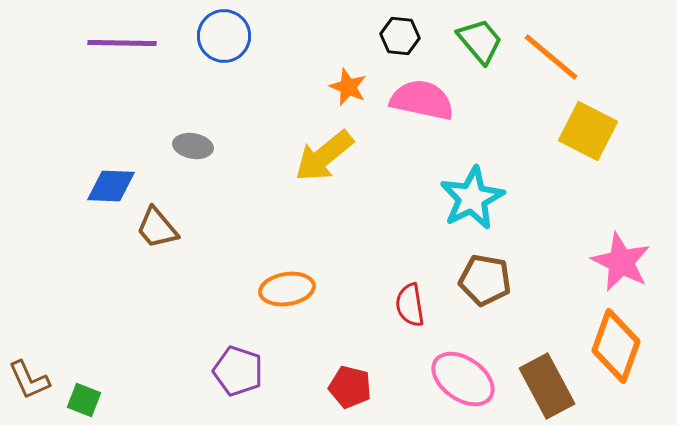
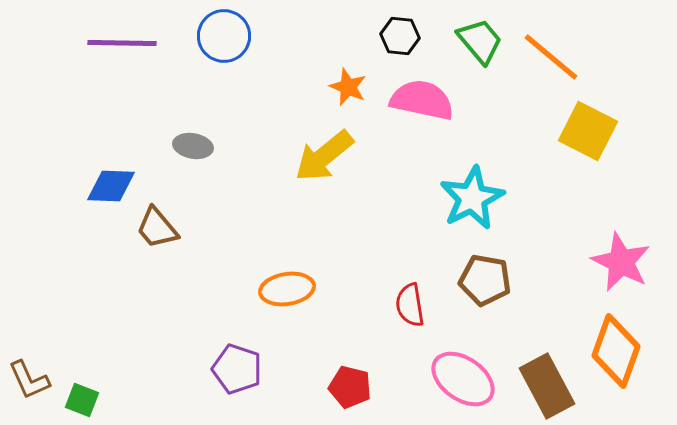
orange diamond: moved 5 px down
purple pentagon: moved 1 px left, 2 px up
green square: moved 2 px left
